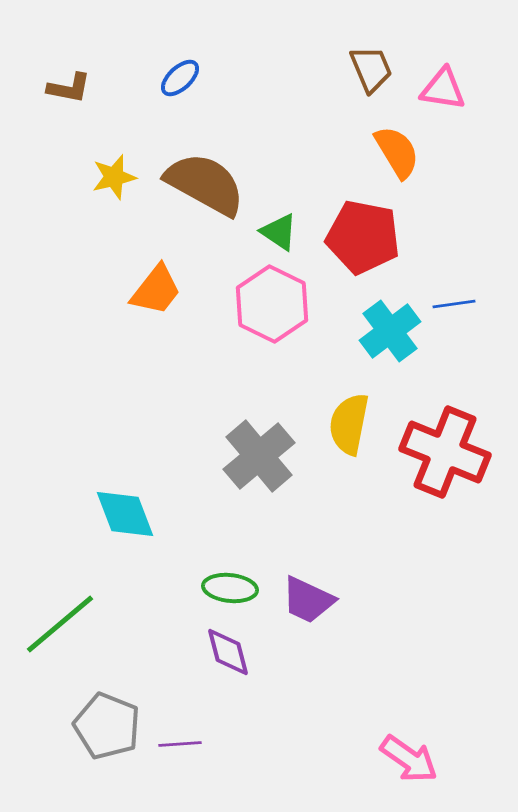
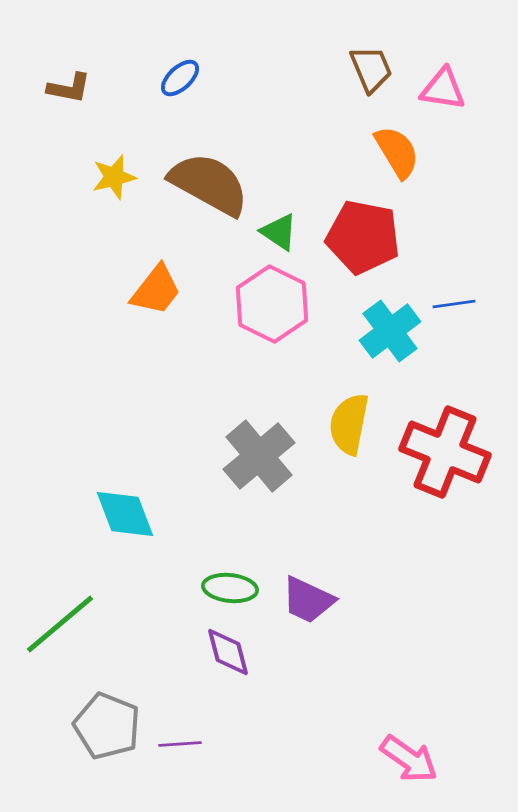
brown semicircle: moved 4 px right
